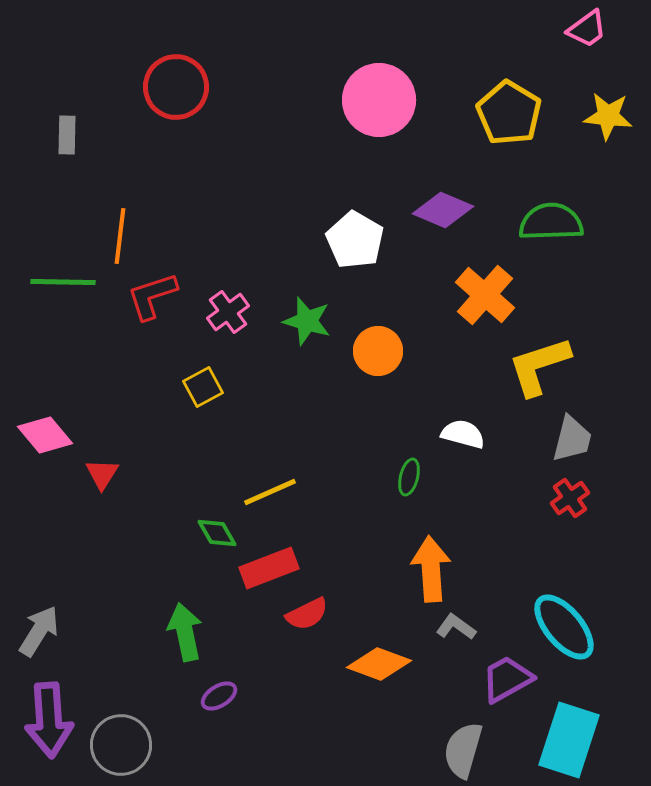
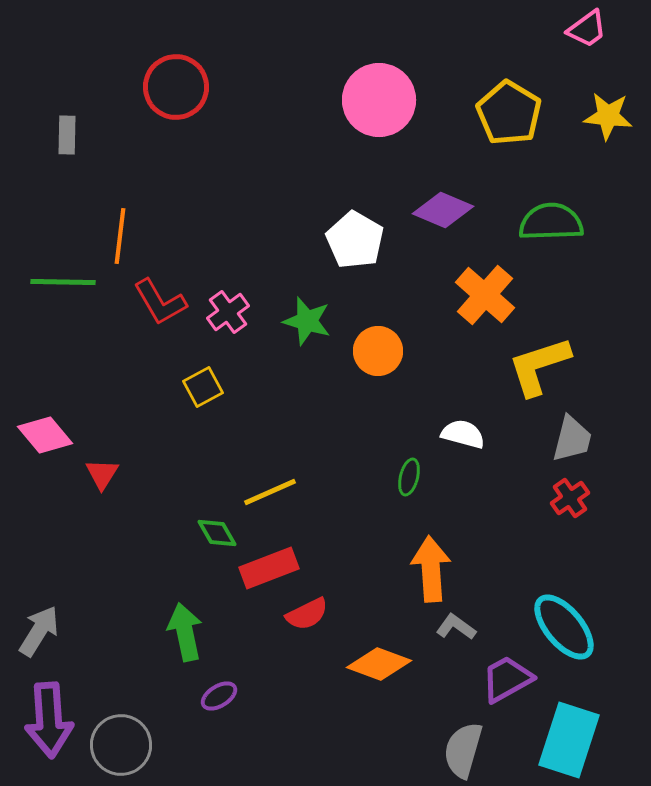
red L-shape: moved 8 px right, 6 px down; rotated 102 degrees counterclockwise
